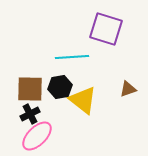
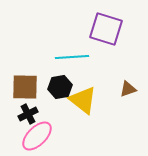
brown square: moved 5 px left, 2 px up
black cross: moved 2 px left
